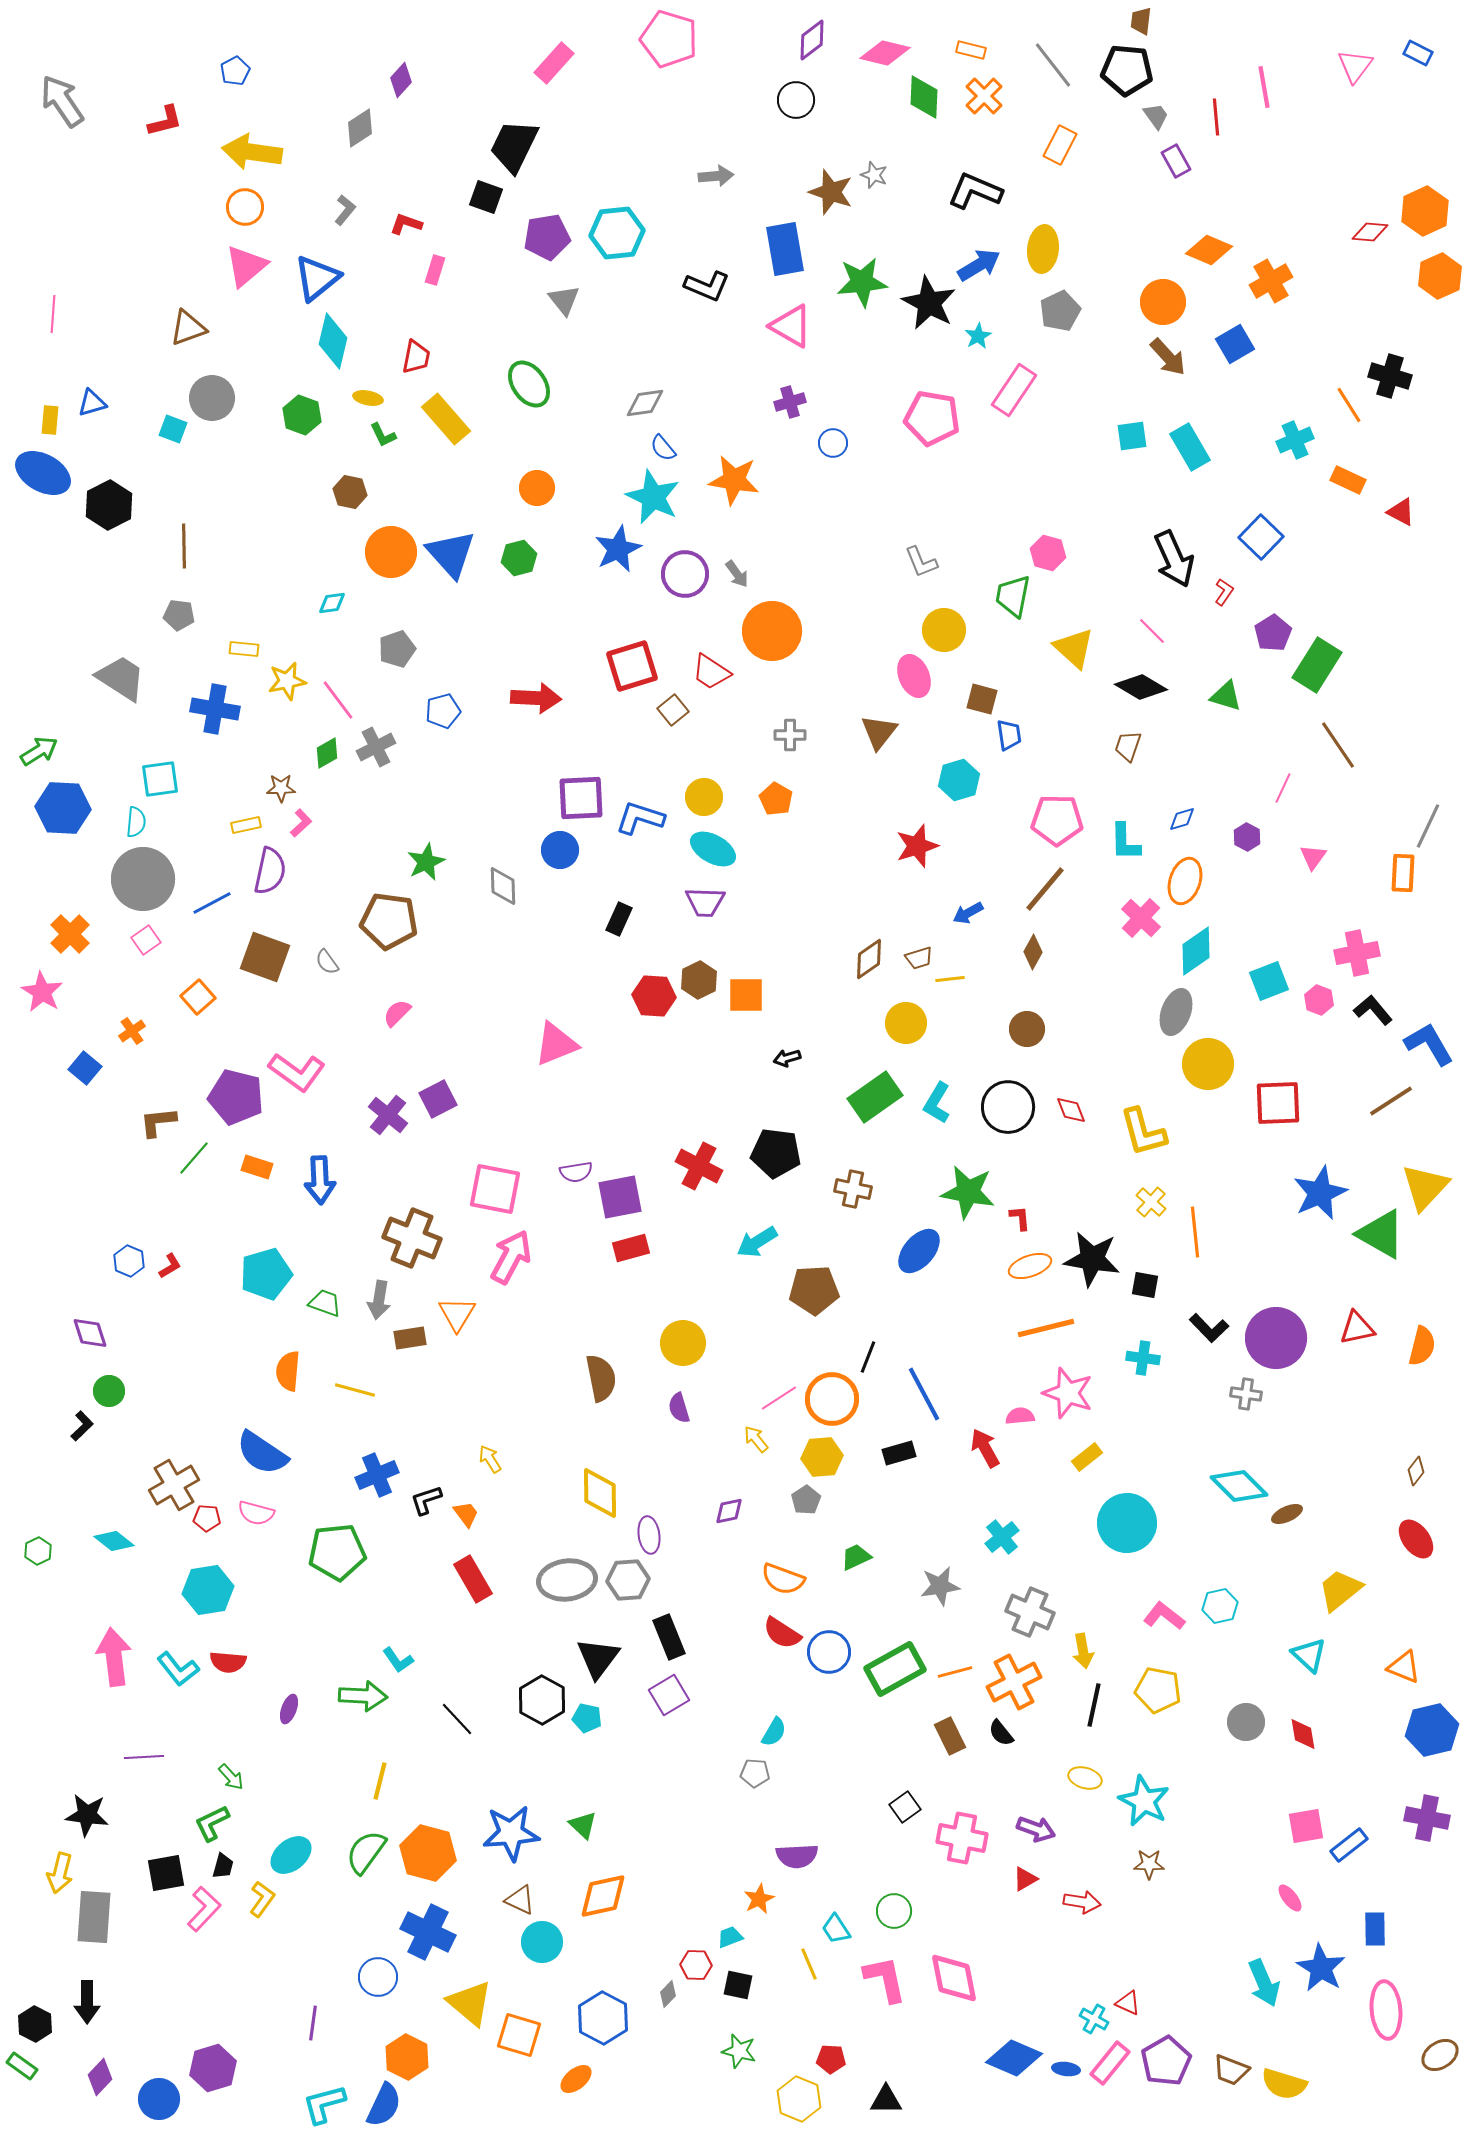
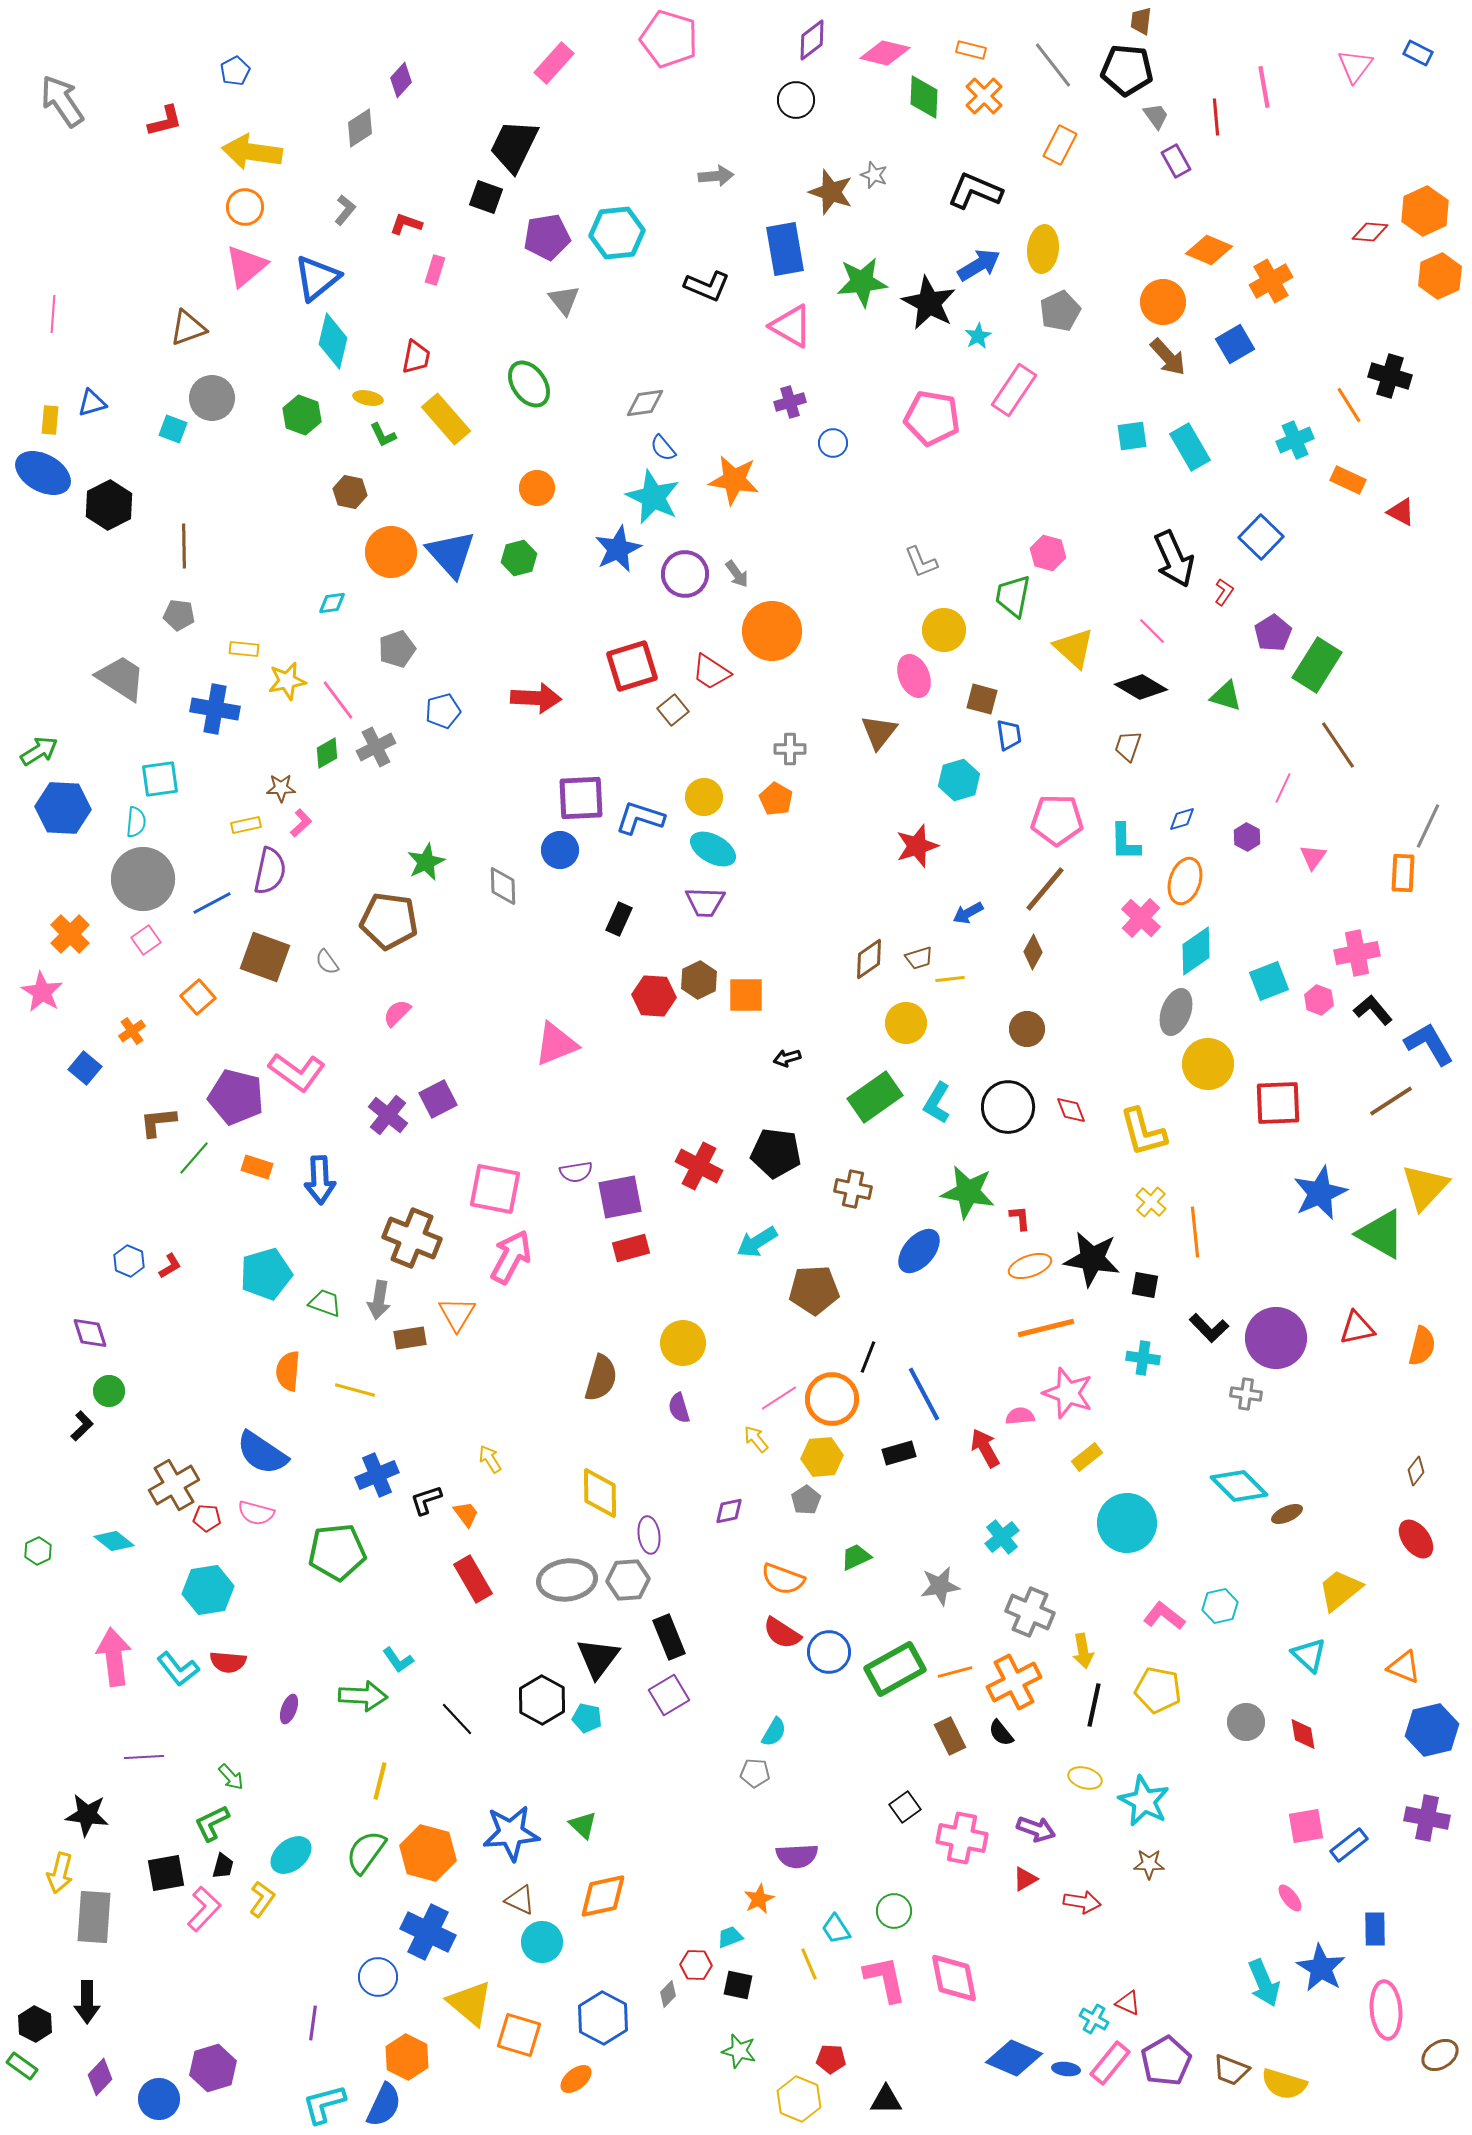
gray cross at (790, 735): moved 14 px down
brown semicircle at (601, 1378): rotated 27 degrees clockwise
